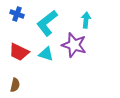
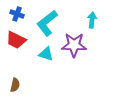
cyan arrow: moved 6 px right
purple star: rotated 15 degrees counterclockwise
red trapezoid: moved 3 px left, 12 px up
